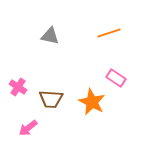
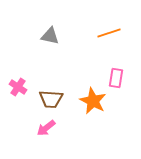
pink rectangle: rotated 66 degrees clockwise
orange star: moved 1 px right, 1 px up
pink arrow: moved 18 px right
